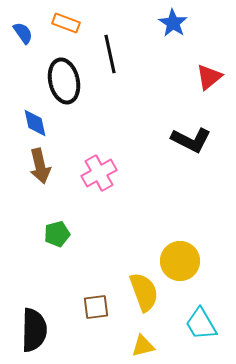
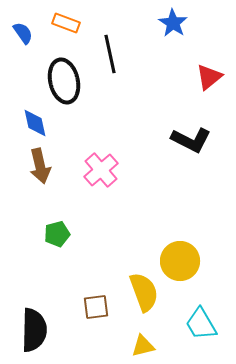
pink cross: moved 2 px right, 3 px up; rotated 12 degrees counterclockwise
